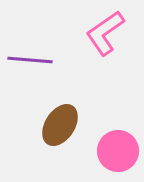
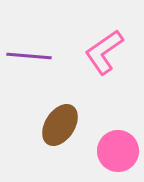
pink L-shape: moved 1 px left, 19 px down
purple line: moved 1 px left, 4 px up
